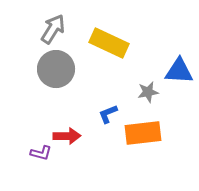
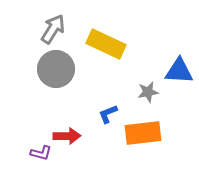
yellow rectangle: moved 3 px left, 1 px down
